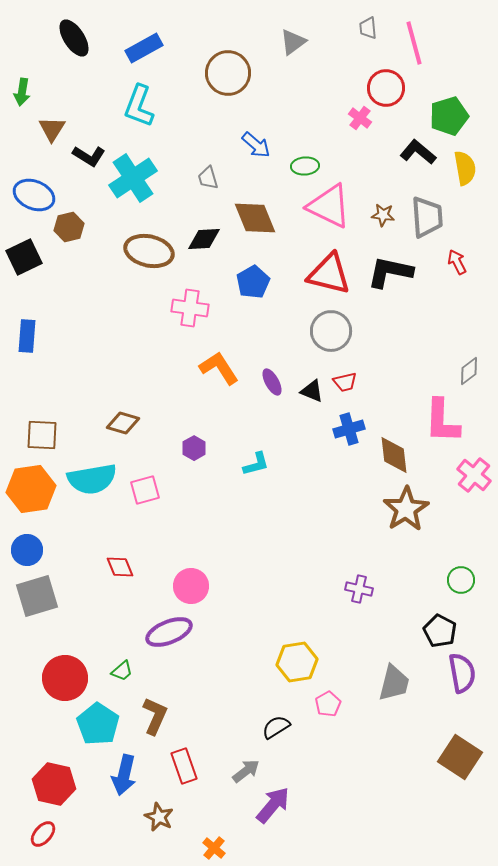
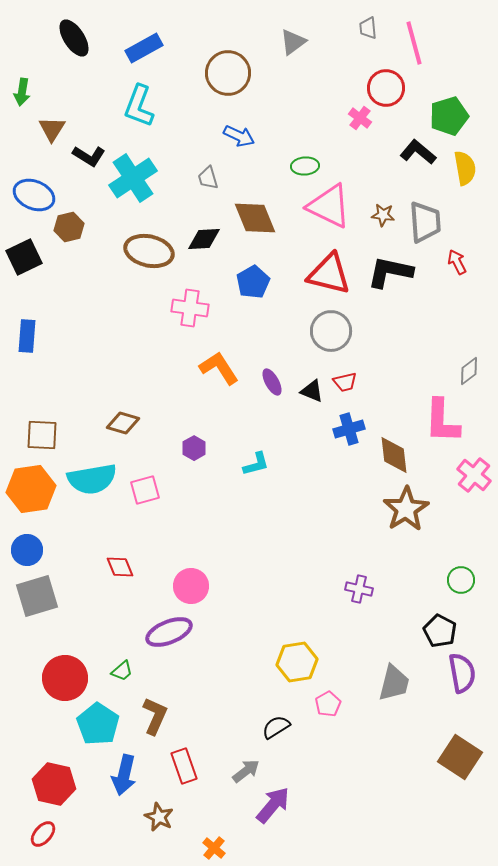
blue arrow at (256, 145): moved 17 px left, 9 px up; rotated 16 degrees counterclockwise
gray trapezoid at (427, 217): moved 2 px left, 5 px down
